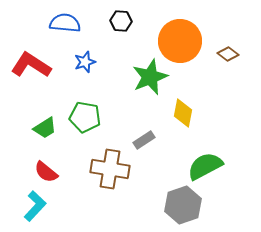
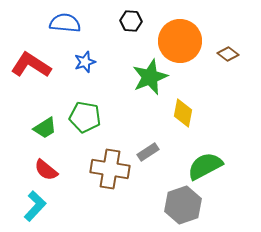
black hexagon: moved 10 px right
gray rectangle: moved 4 px right, 12 px down
red semicircle: moved 2 px up
